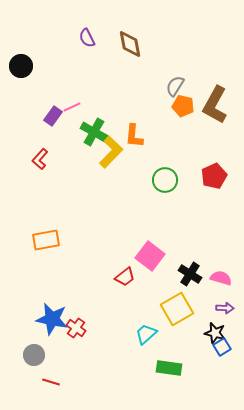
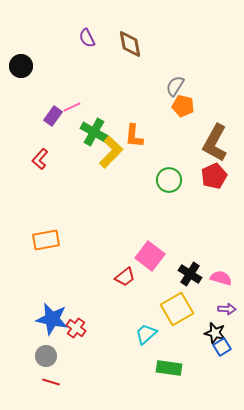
brown L-shape: moved 38 px down
green circle: moved 4 px right
purple arrow: moved 2 px right, 1 px down
gray circle: moved 12 px right, 1 px down
